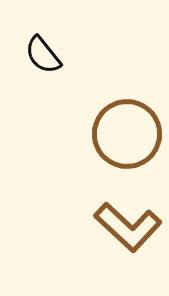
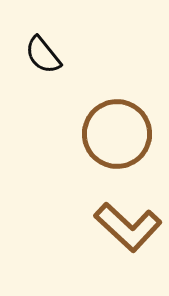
brown circle: moved 10 px left
